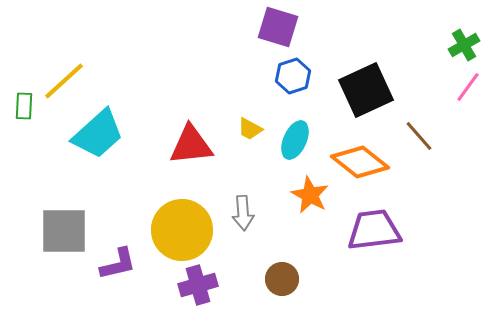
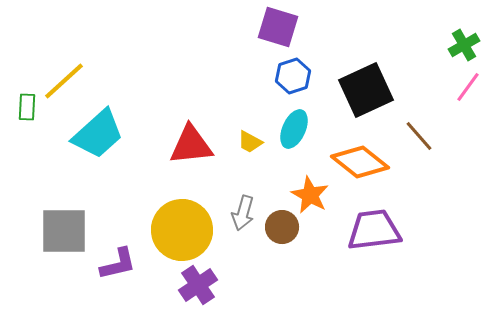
green rectangle: moved 3 px right, 1 px down
yellow trapezoid: moved 13 px down
cyan ellipse: moved 1 px left, 11 px up
gray arrow: rotated 20 degrees clockwise
brown circle: moved 52 px up
purple cross: rotated 18 degrees counterclockwise
